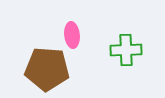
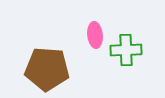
pink ellipse: moved 23 px right
